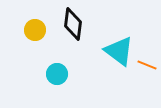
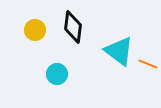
black diamond: moved 3 px down
orange line: moved 1 px right, 1 px up
